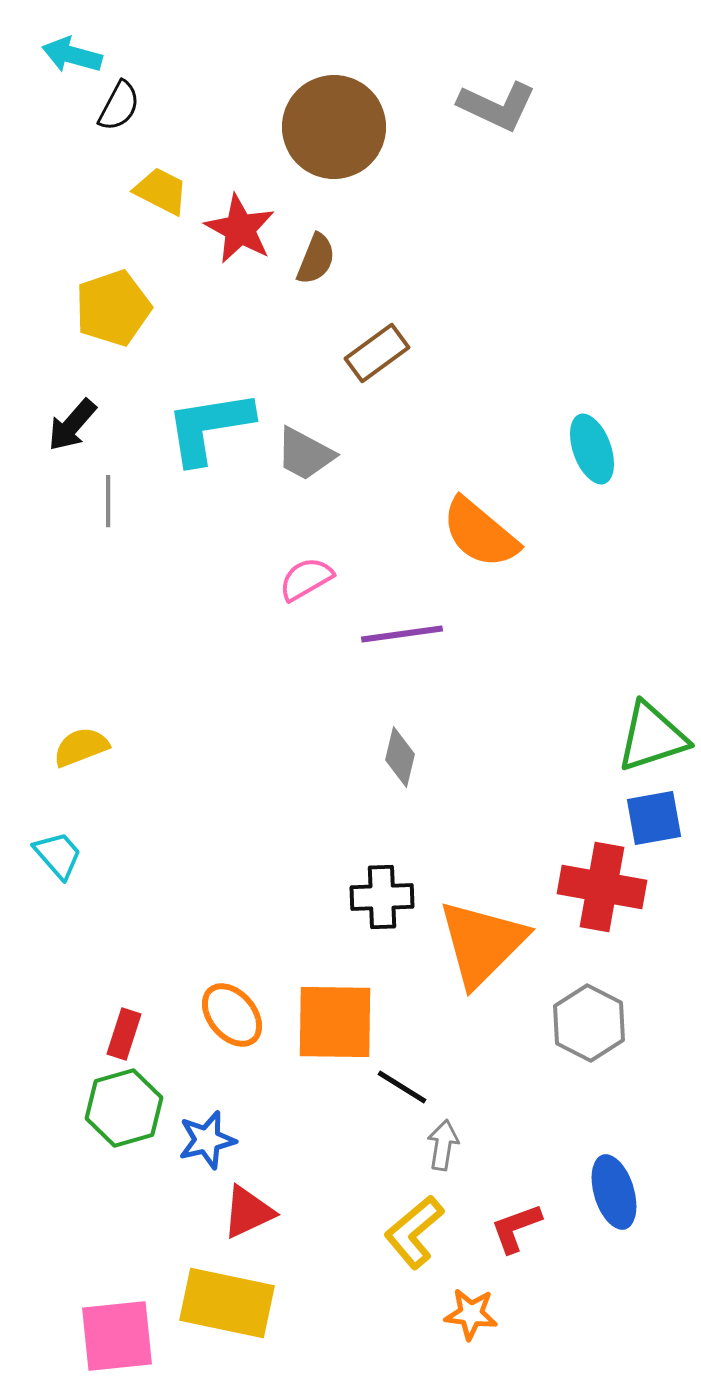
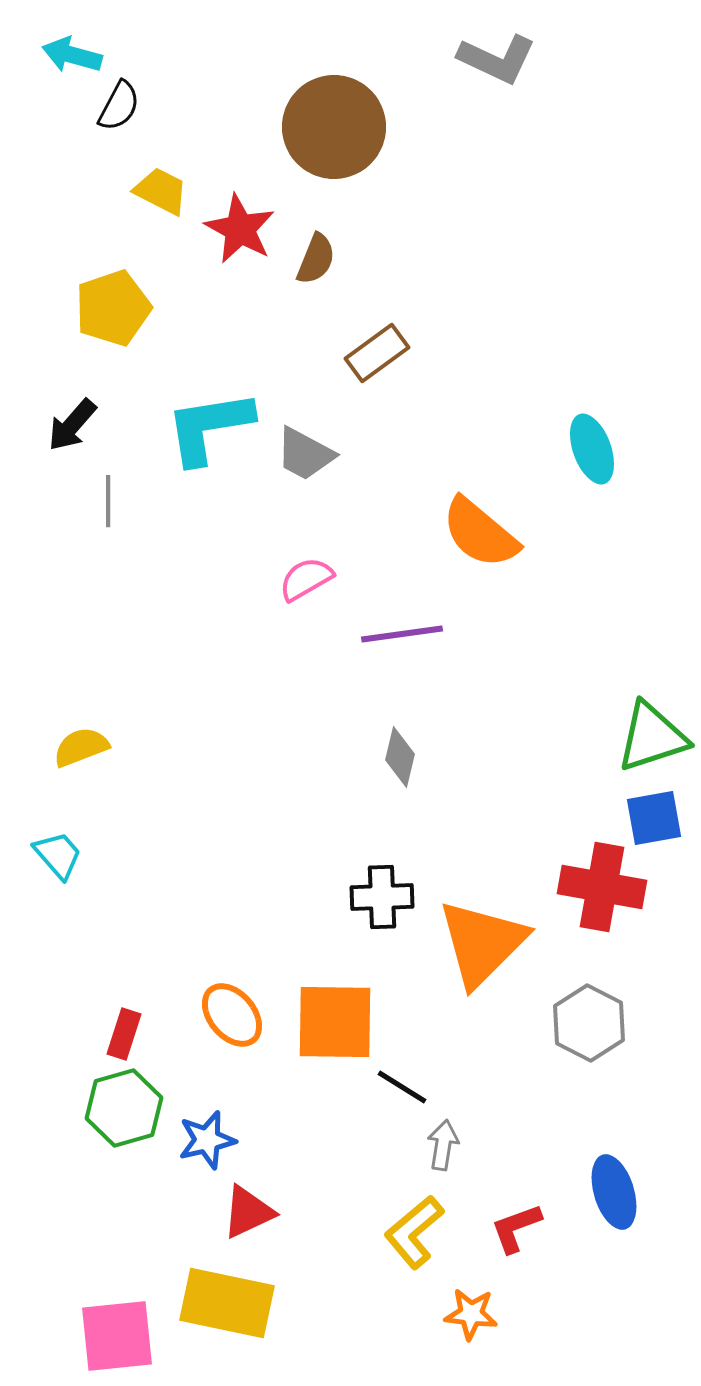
gray L-shape: moved 47 px up
